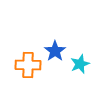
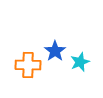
cyan star: moved 2 px up
